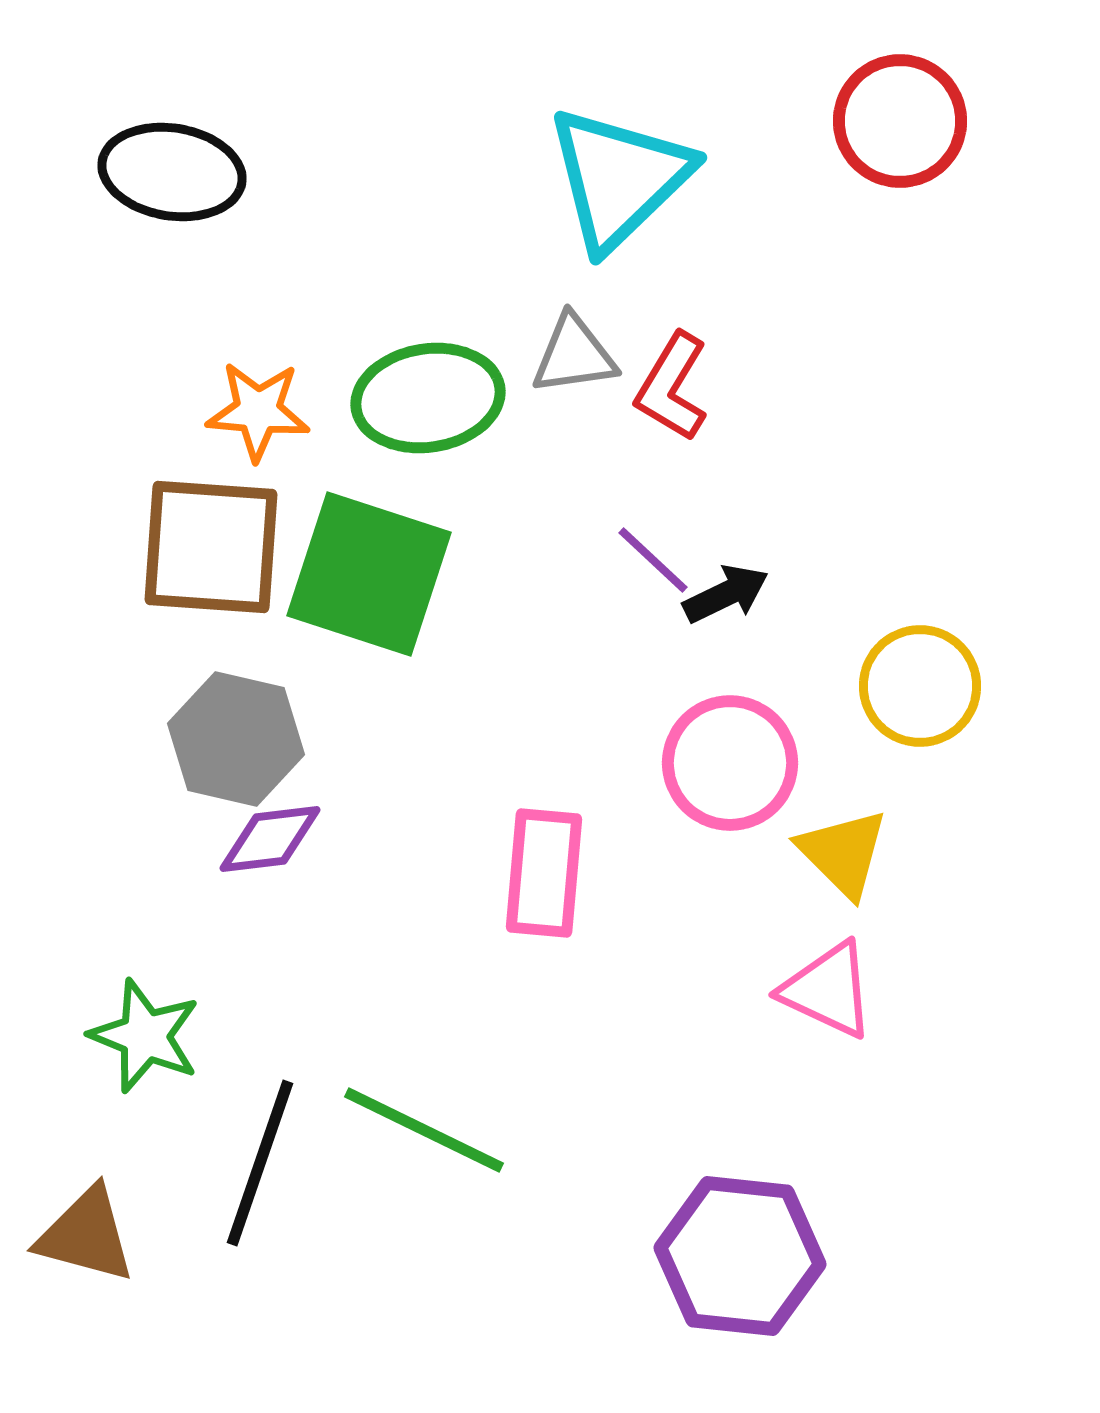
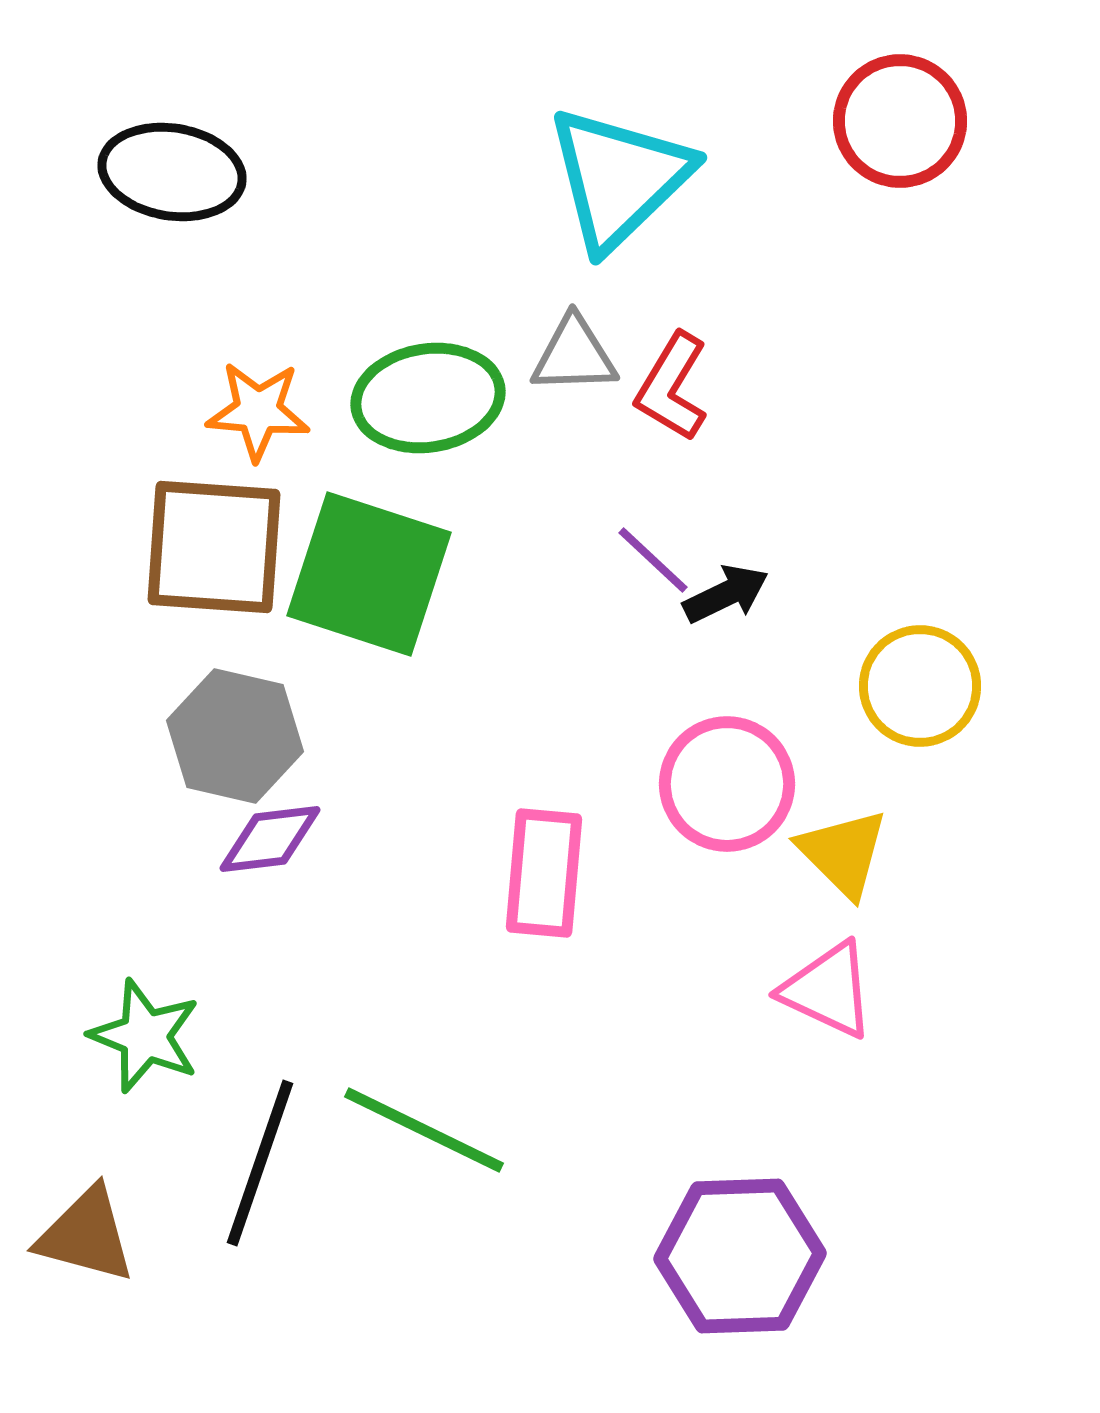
gray triangle: rotated 6 degrees clockwise
brown square: moved 3 px right
gray hexagon: moved 1 px left, 3 px up
pink circle: moved 3 px left, 21 px down
purple hexagon: rotated 8 degrees counterclockwise
